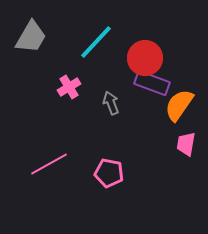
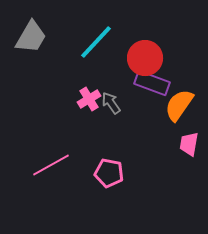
pink cross: moved 20 px right, 12 px down
gray arrow: rotated 15 degrees counterclockwise
pink trapezoid: moved 3 px right
pink line: moved 2 px right, 1 px down
